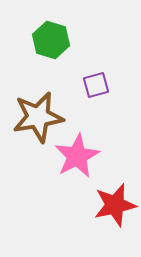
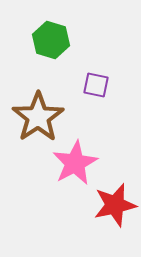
purple square: rotated 28 degrees clockwise
brown star: rotated 24 degrees counterclockwise
pink star: moved 2 px left, 7 px down
